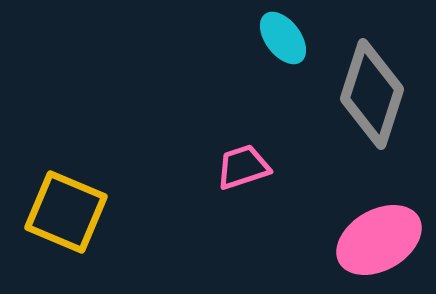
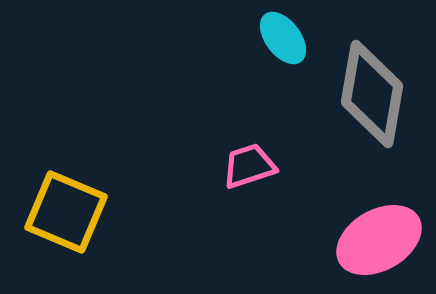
gray diamond: rotated 8 degrees counterclockwise
pink trapezoid: moved 6 px right, 1 px up
